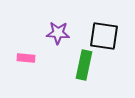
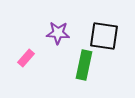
pink rectangle: rotated 54 degrees counterclockwise
